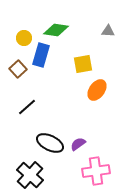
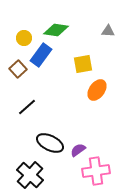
blue rectangle: rotated 20 degrees clockwise
purple semicircle: moved 6 px down
